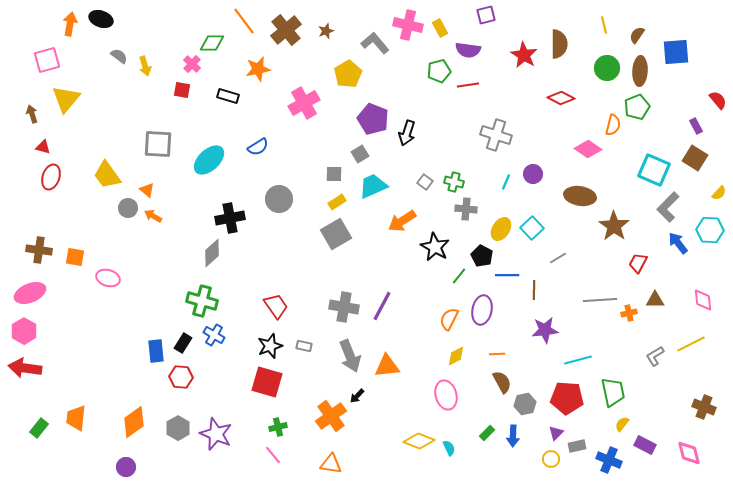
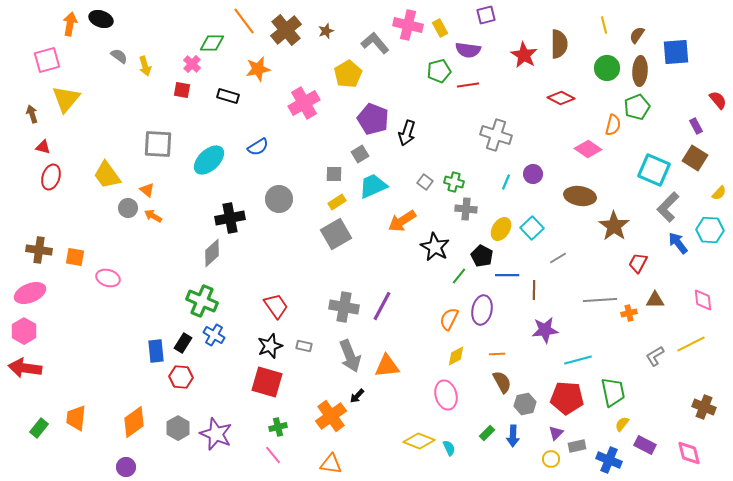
green cross at (202, 301): rotated 8 degrees clockwise
